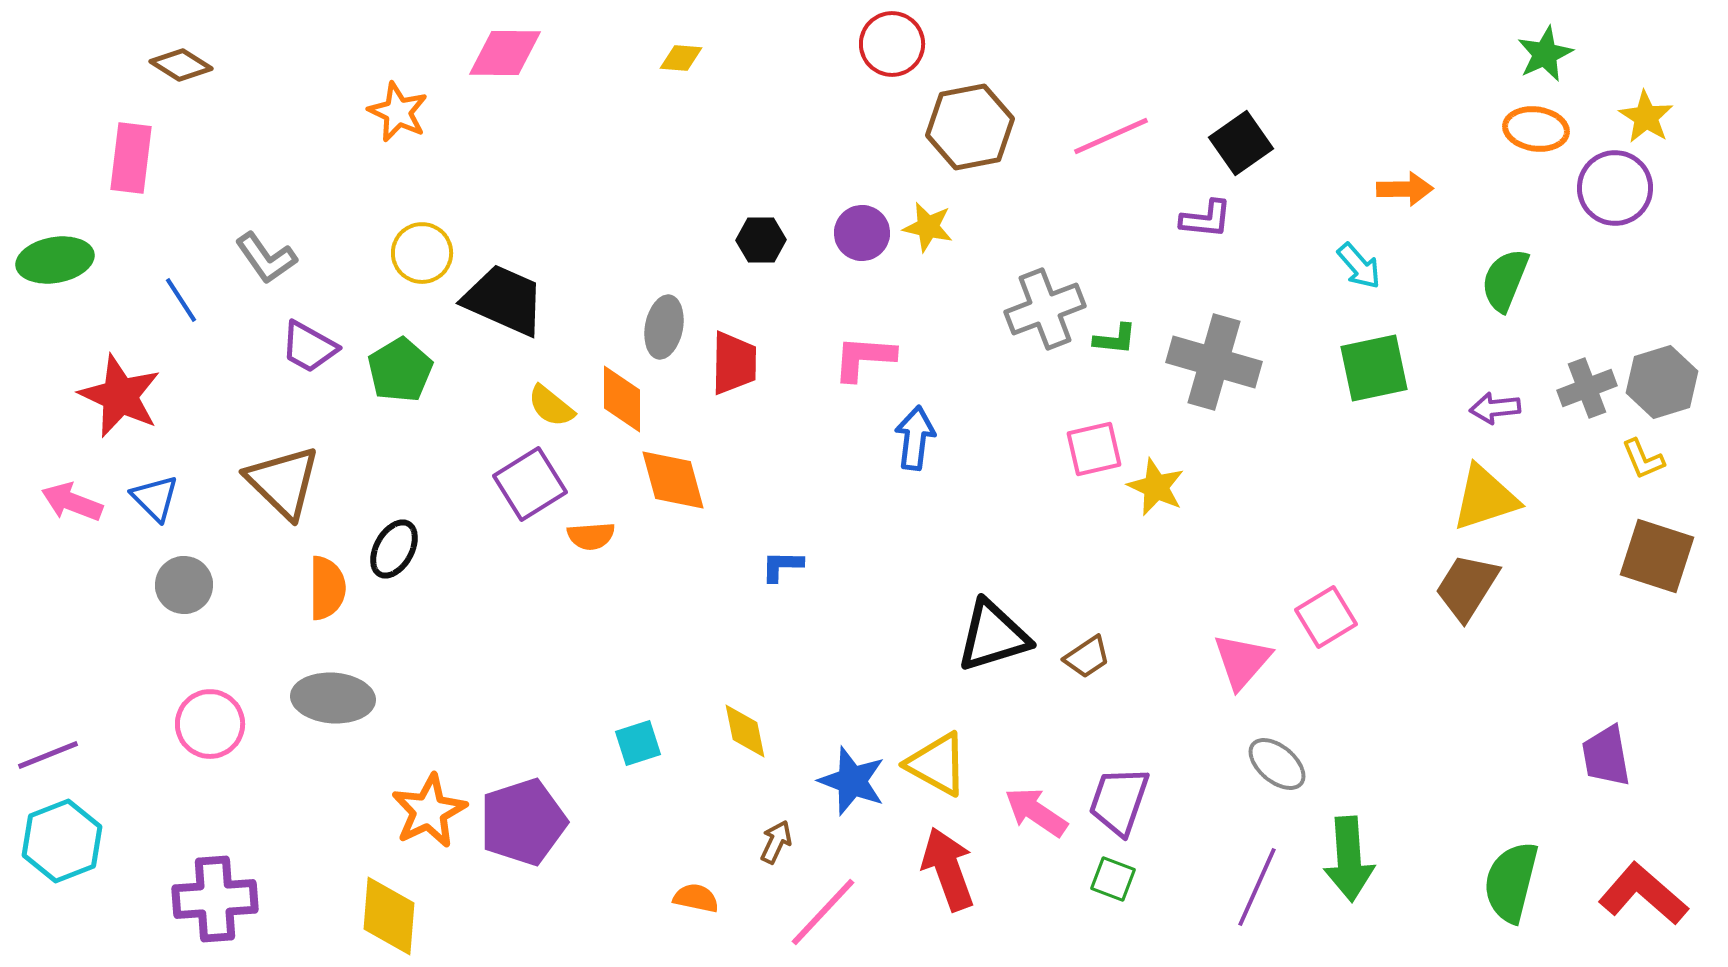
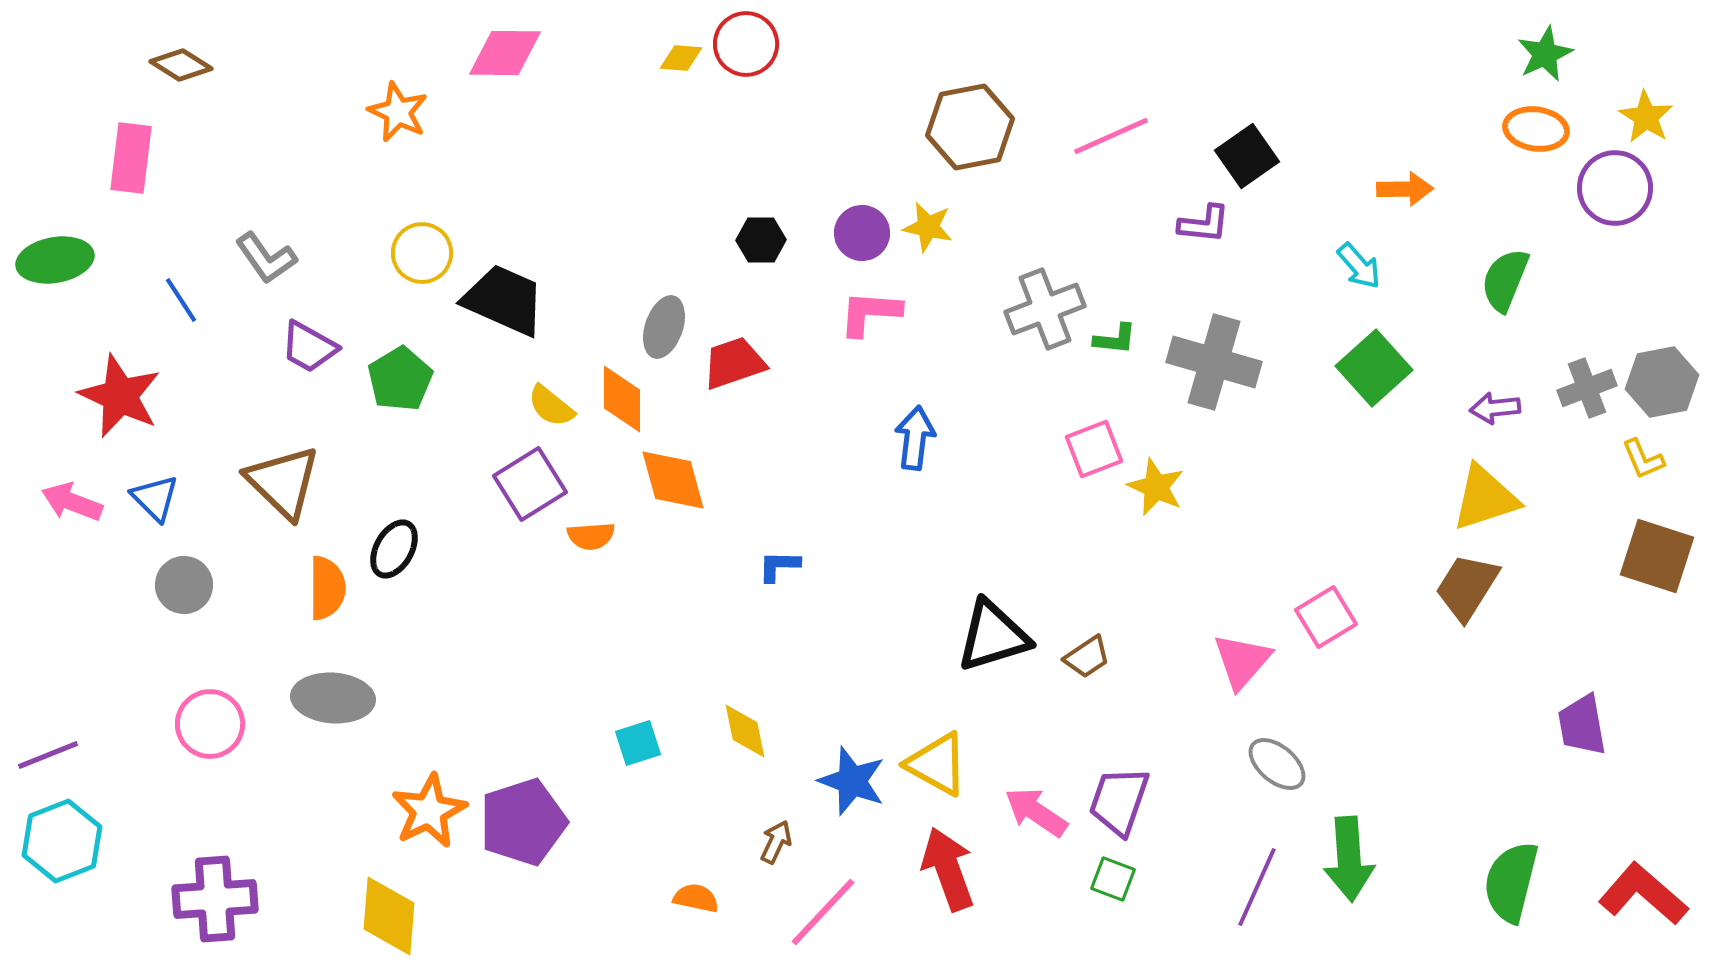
red circle at (892, 44): moved 146 px left
black square at (1241, 143): moved 6 px right, 13 px down
purple L-shape at (1206, 219): moved 2 px left, 5 px down
gray ellipse at (664, 327): rotated 8 degrees clockwise
pink L-shape at (864, 358): moved 6 px right, 45 px up
red trapezoid at (734, 363): rotated 110 degrees counterclockwise
green square at (1374, 368): rotated 30 degrees counterclockwise
green pentagon at (400, 370): moved 9 px down
gray hexagon at (1662, 382): rotated 6 degrees clockwise
pink square at (1094, 449): rotated 8 degrees counterclockwise
blue L-shape at (782, 566): moved 3 px left
purple trapezoid at (1606, 756): moved 24 px left, 31 px up
